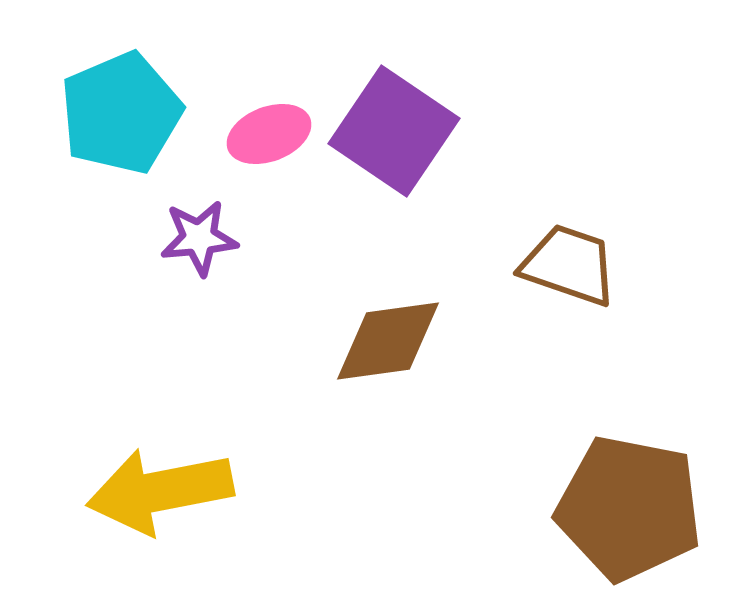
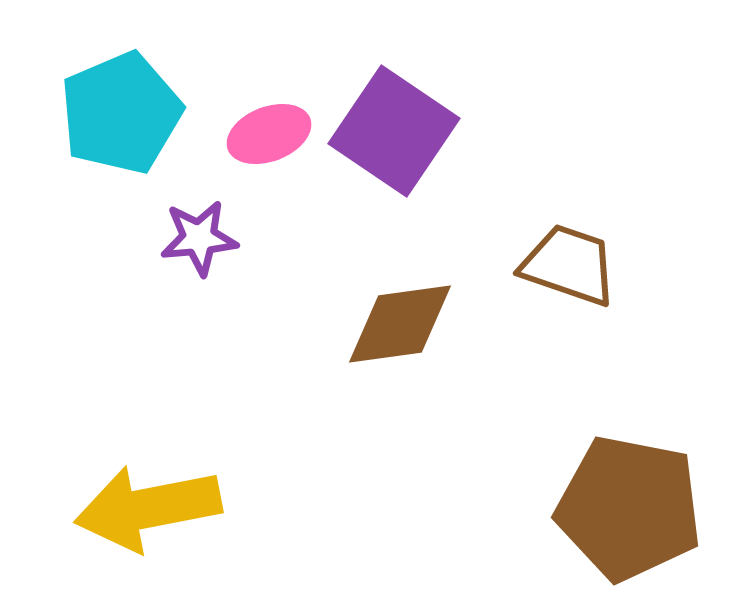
brown diamond: moved 12 px right, 17 px up
yellow arrow: moved 12 px left, 17 px down
